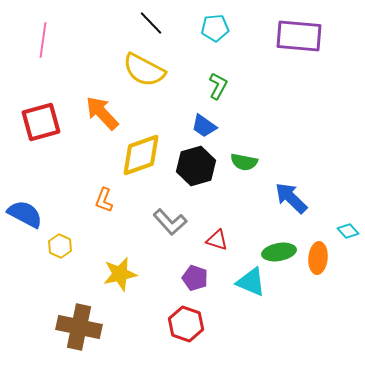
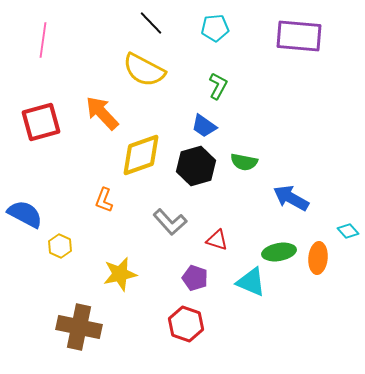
blue arrow: rotated 15 degrees counterclockwise
